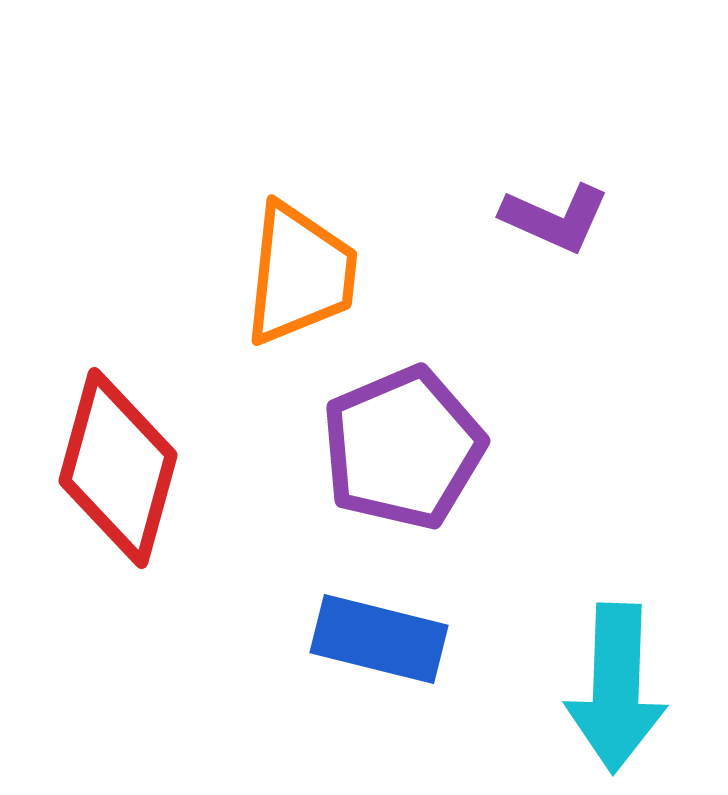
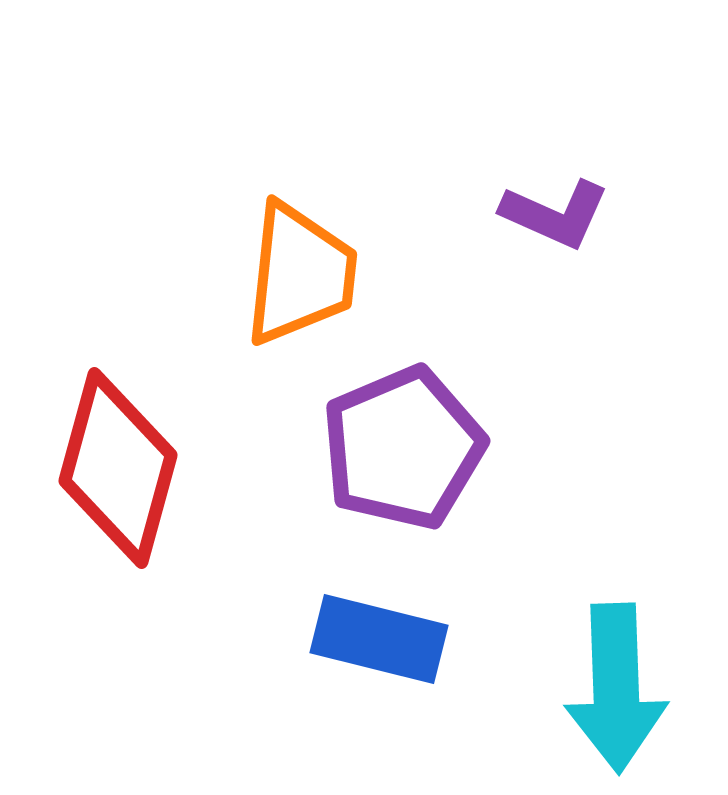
purple L-shape: moved 4 px up
cyan arrow: rotated 4 degrees counterclockwise
